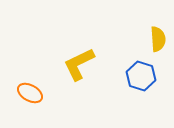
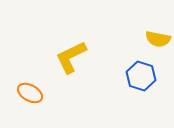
yellow semicircle: rotated 105 degrees clockwise
yellow L-shape: moved 8 px left, 7 px up
